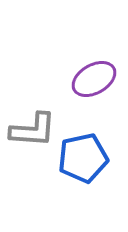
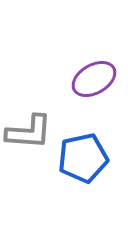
gray L-shape: moved 4 px left, 2 px down
